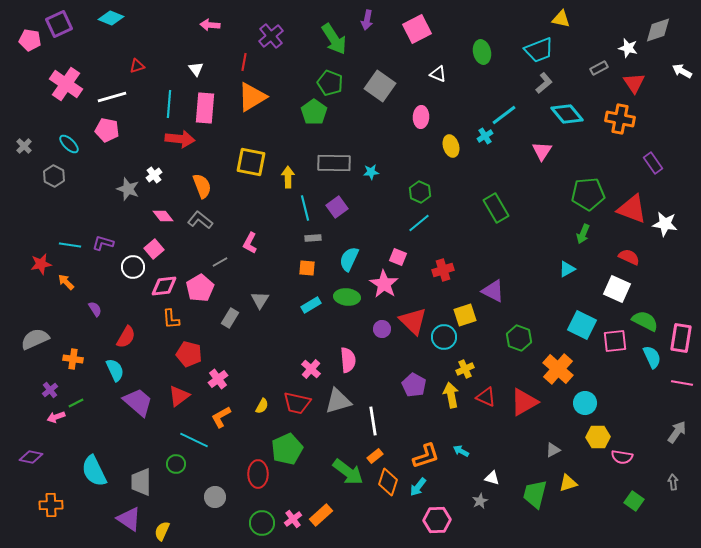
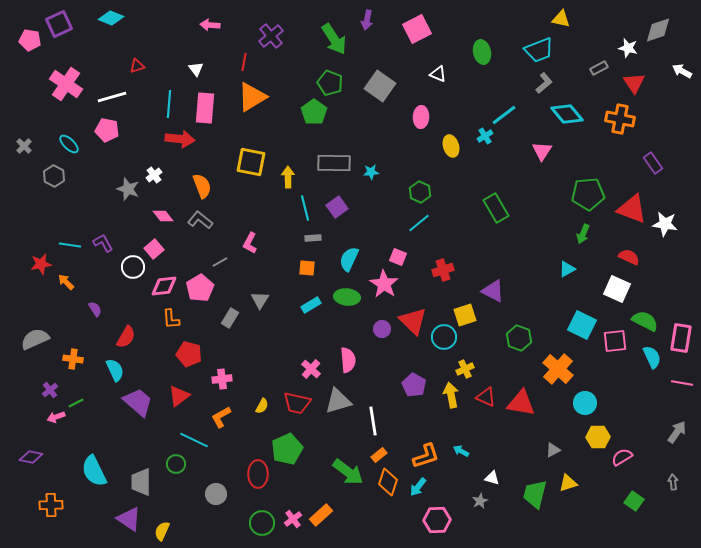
purple L-shape at (103, 243): rotated 45 degrees clockwise
pink cross at (218, 379): moved 4 px right; rotated 30 degrees clockwise
red triangle at (524, 402): moved 3 px left, 1 px down; rotated 40 degrees clockwise
orange rectangle at (375, 456): moved 4 px right, 1 px up
pink semicircle at (622, 457): rotated 140 degrees clockwise
gray circle at (215, 497): moved 1 px right, 3 px up
